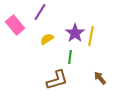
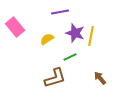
purple line: moved 20 px right; rotated 48 degrees clockwise
pink rectangle: moved 2 px down
purple star: rotated 18 degrees counterclockwise
green line: rotated 56 degrees clockwise
brown L-shape: moved 2 px left, 2 px up
